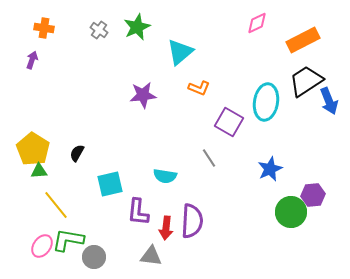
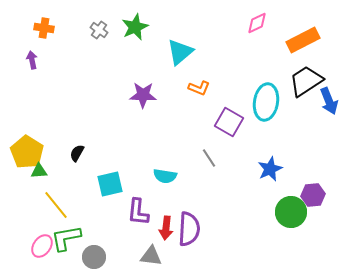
green star: moved 2 px left
purple arrow: rotated 30 degrees counterclockwise
purple star: rotated 8 degrees clockwise
yellow pentagon: moved 6 px left, 3 px down
purple semicircle: moved 3 px left, 8 px down
green L-shape: moved 2 px left, 2 px up; rotated 20 degrees counterclockwise
